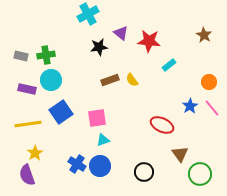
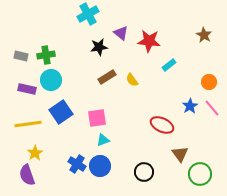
brown rectangle: moved 3 px left, 3 px up; rotated 12 degrees counterclockwise
